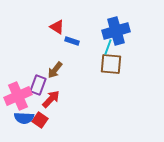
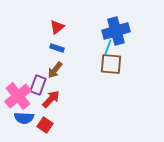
red triangle: rotated 49 degrees clockwise
blue rectangle: moved 15 px left, 7 px down
pink cross: rotated 16 degrees counterclockwise
red square: moved 5 px right, 5 px down
